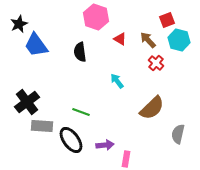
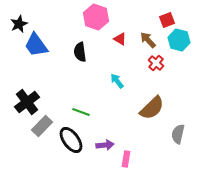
gray rectangle: rotated 50 degrees counterclockwise
